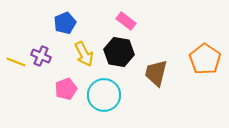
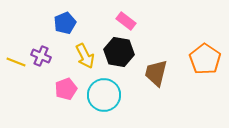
yellow arrow: moved 1 px right, 2 px down
